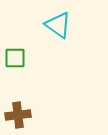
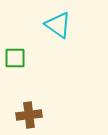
brown cross: moved 11 px right
